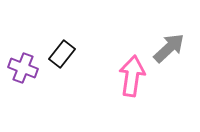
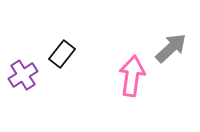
gray arrow: moved 2 px right
purple cross: moved 7 px down; rotated 36 degrees clockwise
